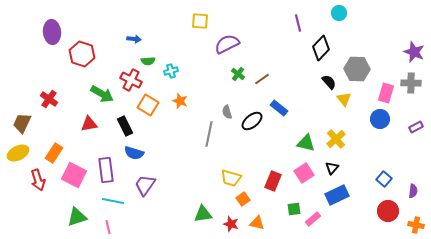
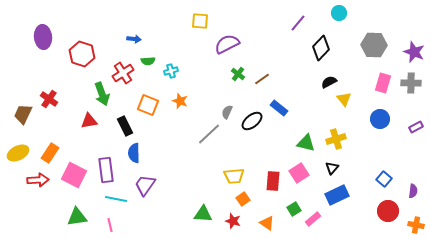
purple line at (298, 23): rotated 54 degrees clockwise
purple ellipse at (52, 32): moved 9 px left, 5 px down
gray hexagon at (357, 69): moved 17 px right, 24 px up
red cross at (131, 80): moved 8 px left, 7 px up; rotated 30 degrees clockwise
black semicircle at (329, 82): rotated 77 degrees counterclockwise
pink rectangle at (386, 93): moved 3 px left, 10 px up
green arrow at (102, 94): rotated 40 degrees clockwise
orange square at (148, 105): rotated 10 degrees counterclockwise
gray semicircle at (227, 112): rotated 40 degrees clockwise
brown trapezoid at (22, 123): moved 1 px right, 9 px up
red triangle at (89, 124): moved 3 px up
gray line at (209, 134): rotated 35 degrees clockwise
yellow cross at (336, 139): rotated 24 degrees clockwise
orange rectangle at (54, 153): moved 4 px left
blue semicircle at (134, 153): rotated 72 degrees clockwise
pink square at (304, 173): moved 5 px left
yellow trapezoid at (231, 178): moved 3 px right, 2 px up; rotated 20 degrees counterclockwise
red arrow at (38, 180): rotated 75 degrees counterclockwise
red rectangle at (273, 181): rotated 18 degrees counterclockwise
cyan line at (113, 201): moved 3 px right, 2 px up
green square at (294, 209): rotated 24 degrees counterclockwise
green triangle at (203, 214): rotated 12 degrees clockwise
green triangle at (77, 217): rotated 10 degrees clockwise
orange triangle at (257, 223): moved 10 px right; rotated 21 degrees clockwise
red star at (231, 224): moved 2 px right, 3 px up
pink line at (108, 227): moved 2 px right, 2 px up
